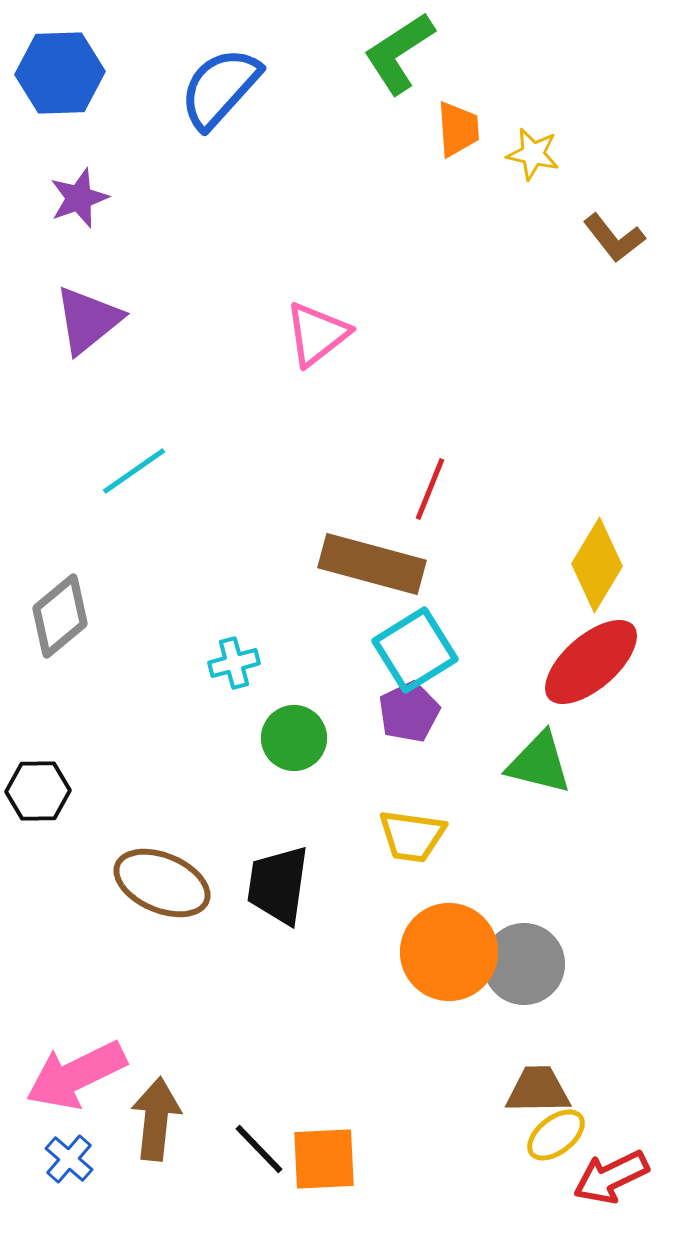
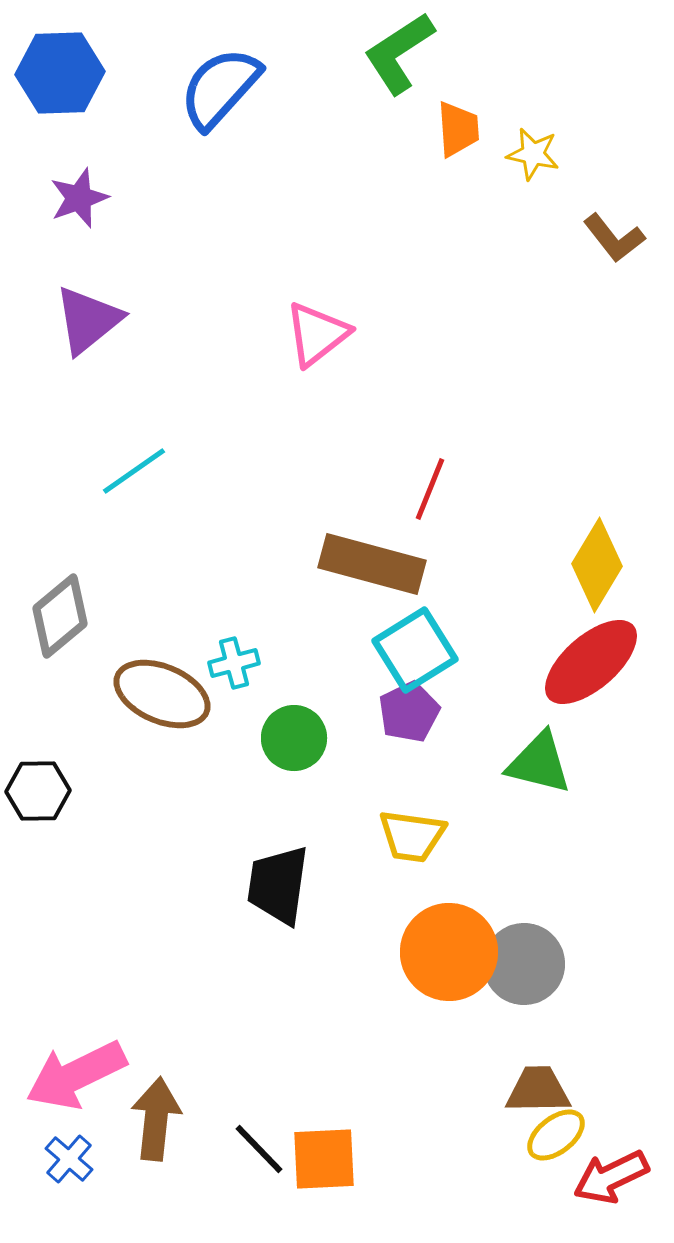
brown ellipse: moved 189 px up
